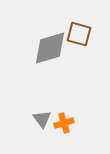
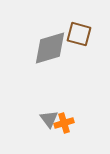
gray triangle: moved 7 px right
